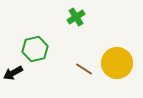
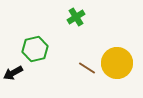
brown line: moved 3 px right, 1 px up
